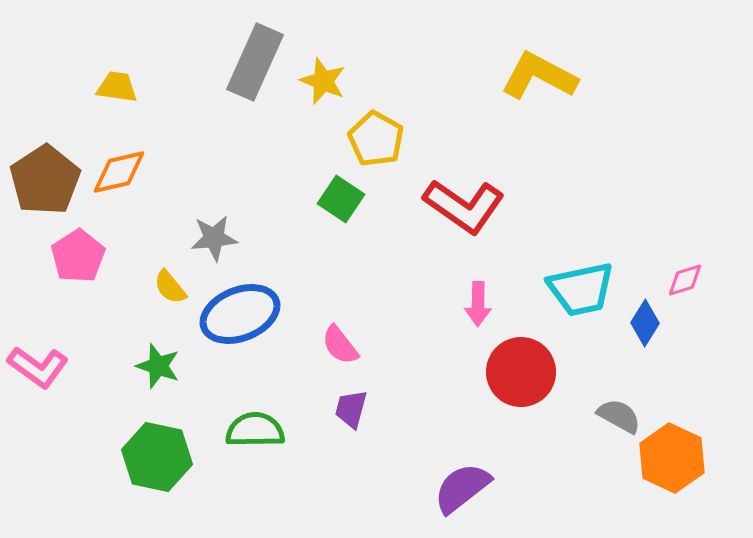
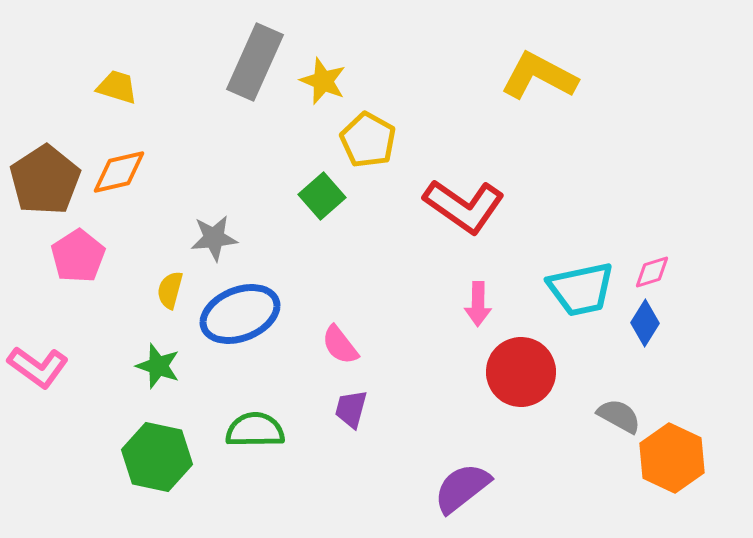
yellow trapezoid: rotated 9 degrees clockwise
yellow pentagon: moved 8 px left, 1 px down
green square: moved 19 px left, 3 px up; rotated 15 degrees clockwise
pink diamond: moved 33 px left, 8 px up
yellow semicircle: moved 3 px down; rotated 54 degrees clockwise
